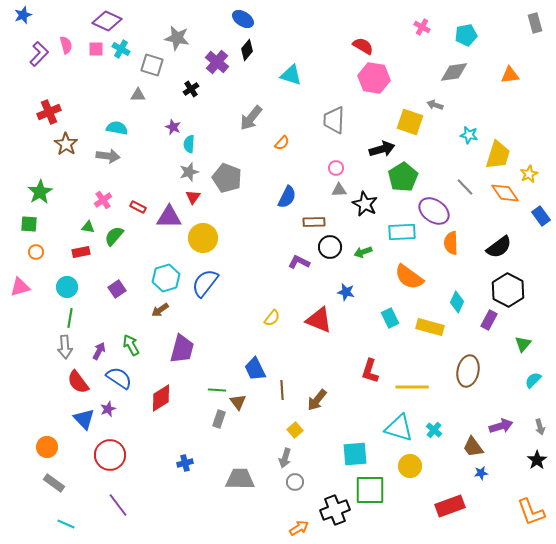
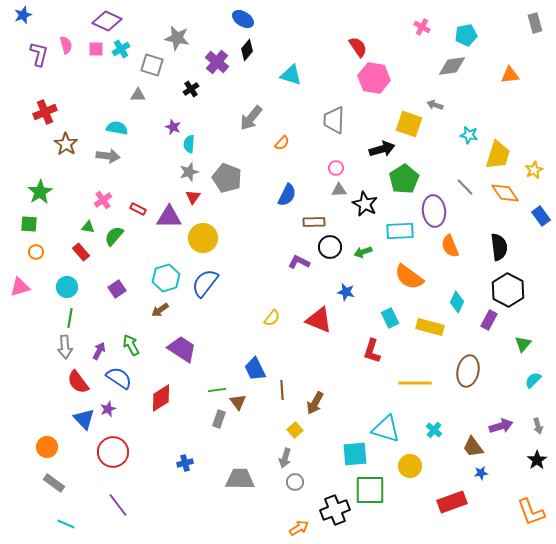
red semicircle at (363, 46): moved 5 px left, 1 px down; rotated 25 degrees clockwise
cyan cross at (121, 49): rotated 30 degrees clockwise
purple L-shape at (39, 54): rotated 30 degrees counterclockwise
gray diamond at (454, 72): moved 2 px left, 6 px up
red cross at (49, 112): moved 4 px left
yellow square at (410, 122): moved 1 px left, 2 px down
yellow star at (529, 174): moved 5 px right, 4 px up
green pentagon at (403, 177): moved 1 px right, 2 px down
blue semicircle at (287, 197): moved 2 px up
red rectangle at (138, 207): moved 2 px down
purple ellipse at (434, 211): rotated 48 degrees clockwise
cyan rectangle at (402, 232): moved 2 px left, 1 px up
orange semicircle at (451, 243): moved 1 px left, 3 px down; rotated 20 degrees counterclockwise
black semicircle at (499, 247): rotated 60 degrees counterclockwise
red rectangle at (81, 252): rotated 60 degrees clockwise
purple trapezoid at (182, 349): rotated 72 degrees counterclockwise
red L-shape at (370, 371): moved 2 px right, 20 px up
yellow line at (412, 387): moved 3 px right, 4 px up
green line at (217, 390): rotated 12 degrees counterclockwise
brown arrow at (317, 400): moved 2 px left, 3 px down; rotated 10 degrees counterclockwise
gray arrow at (540, 427): moved 2 px left, 1 px up
cyan triangle at (399, 428): moved 13 px left, 1 px down
red circle at (110, 455): moved 3 px right, 3 px up
red rectangle at (450, 506): moved 2 px right, 4 px up
